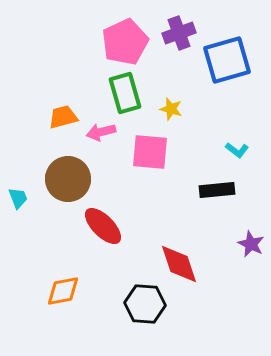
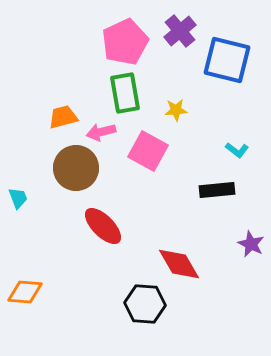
purple cross: moved 1 px right, 2 px up; rotated 20 degrees counterclockwise
blue square: rotated 30 degrees clockwise
green rectangle: rotated 6 degrees clockwise
yellow star: moved 5 px right, 1 px down; rotated 20 degrees counterclockwise
pink square: moved 2 px left, 1 px up; rotated 24 degrees clockwise
brown circle: moved 8 px right, 11 px up
red diamond: rotated 12 degrees counterclockwise
orange diamond: moved 38 px left, 1 px down; rotated 15 degrees clockwise
